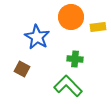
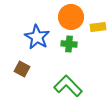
green cross: moved 6 px left, 15 px up
